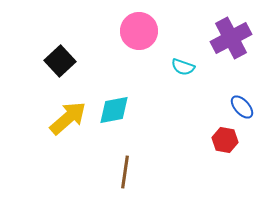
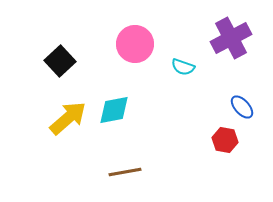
pink circle: moved 4 px left, 13 px down
brown line: rotated 72 degrees clockwise
